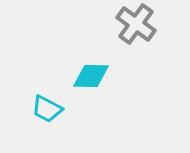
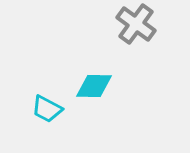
cyan diamond: moved 3 px right, 10 px down
